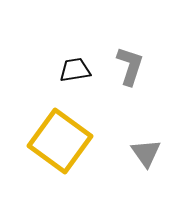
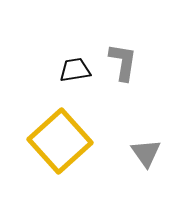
gray L-shape: moved 7 px left, 4 px up; rotated 9 degrees counterclockwise
yellow square: rotated 12 degrees clockwise
